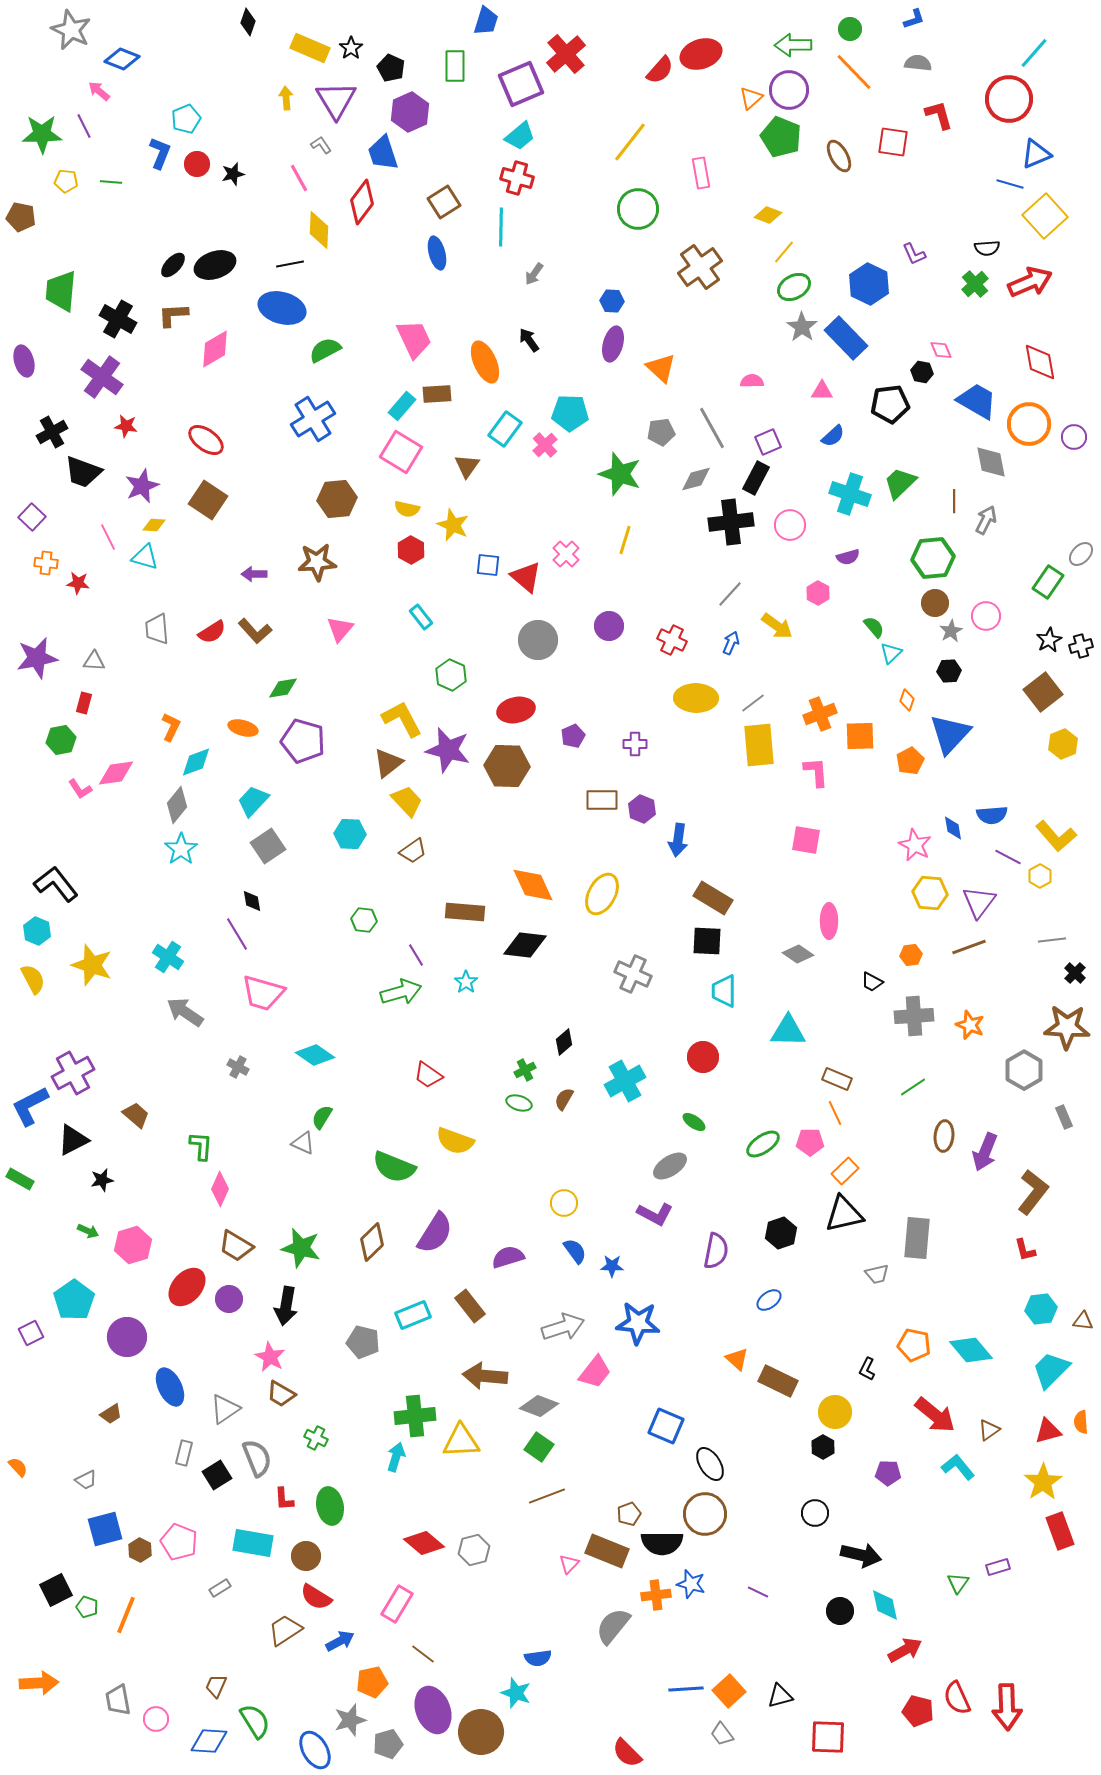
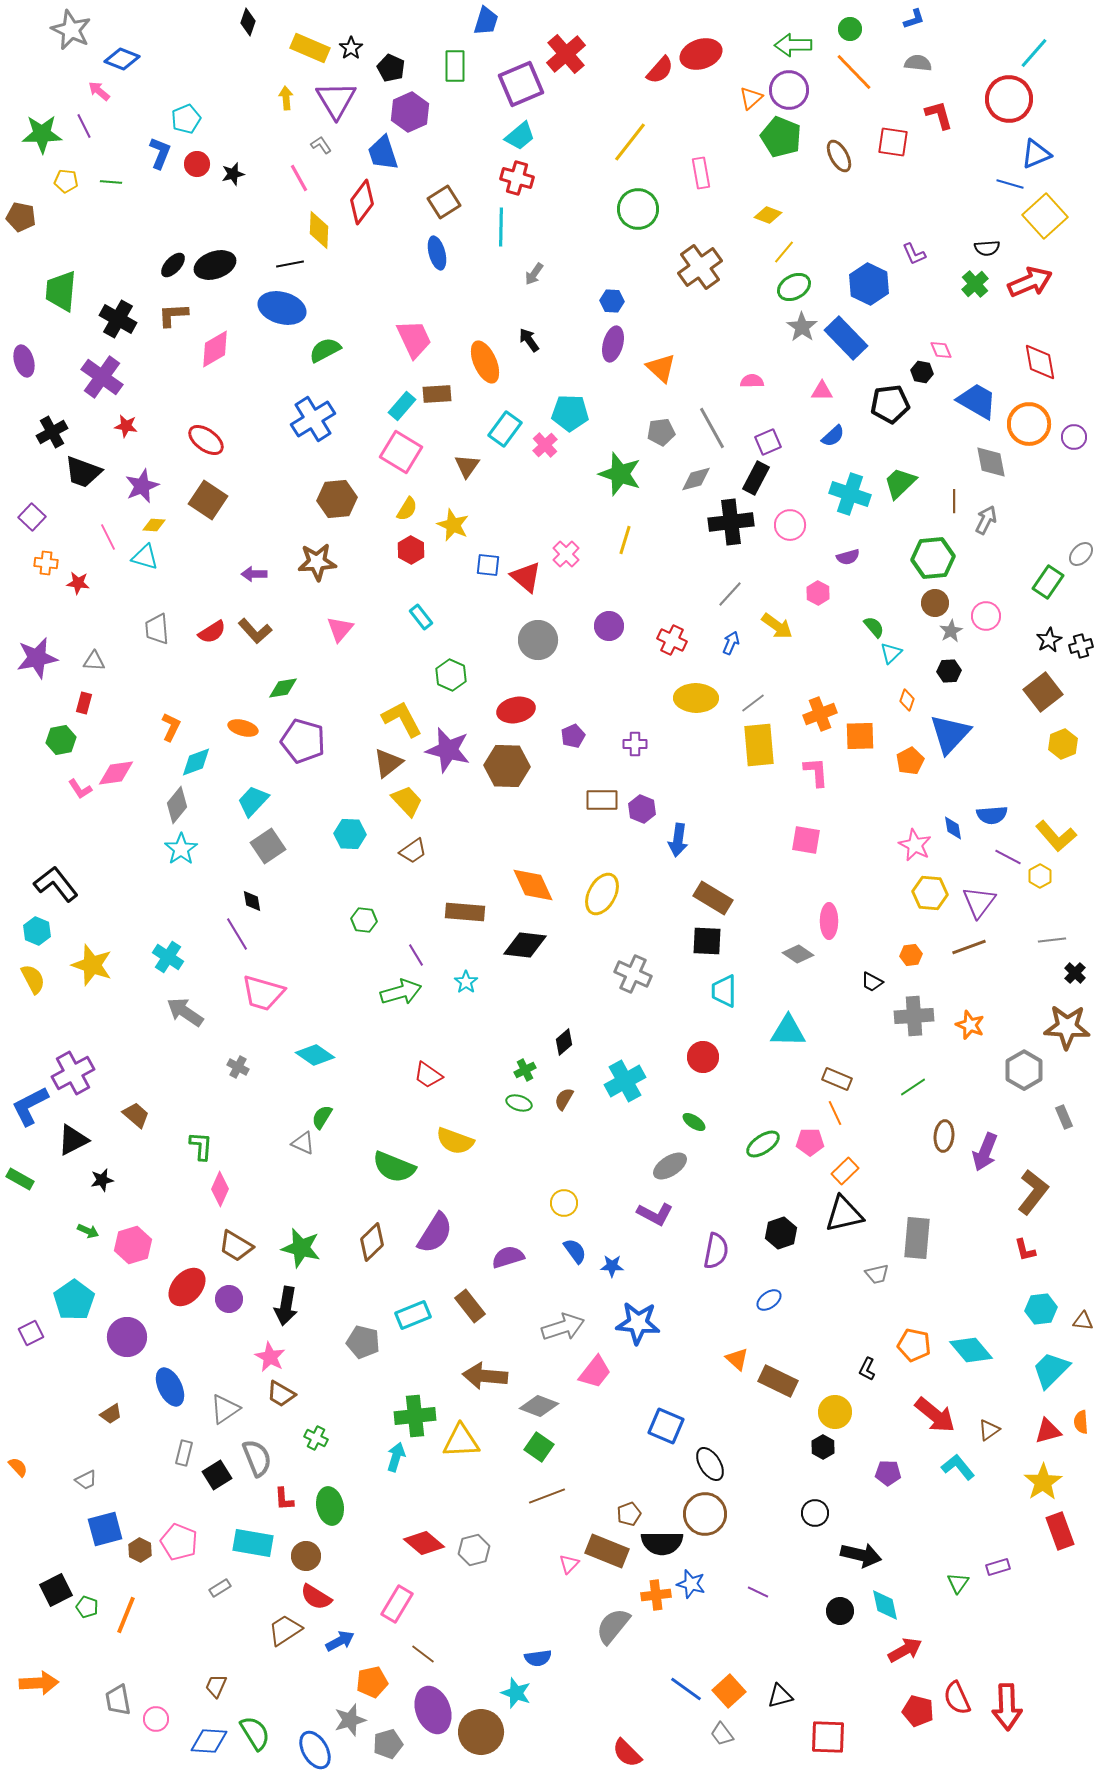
yellow semicircle at (407, 509): rotated 70 degrees counterclockwise
blue line at (686, 1689): rotated 40 degrees clockwise
green semicircle at (255, 1721): moved 12 px down
